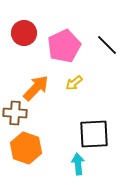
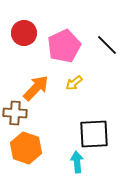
cyan arrow: moved 1 px left, 2 px up
